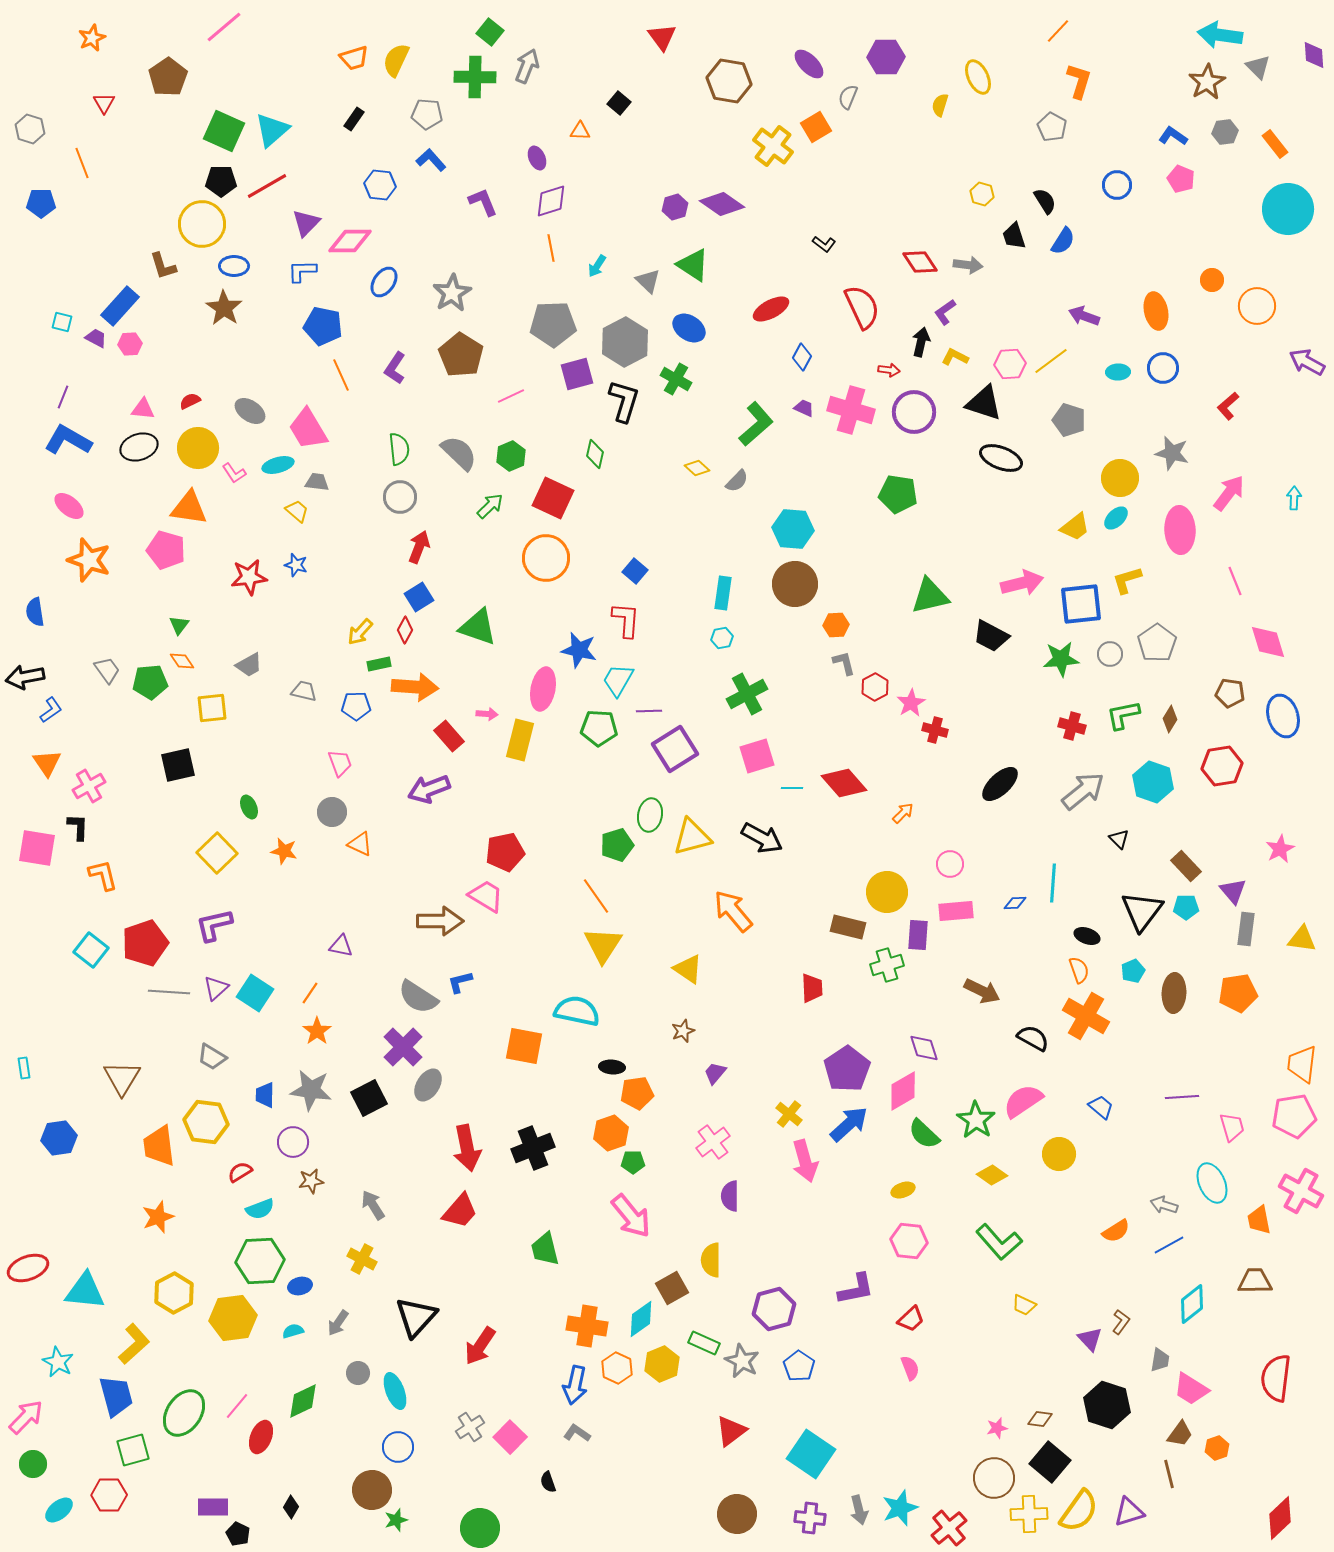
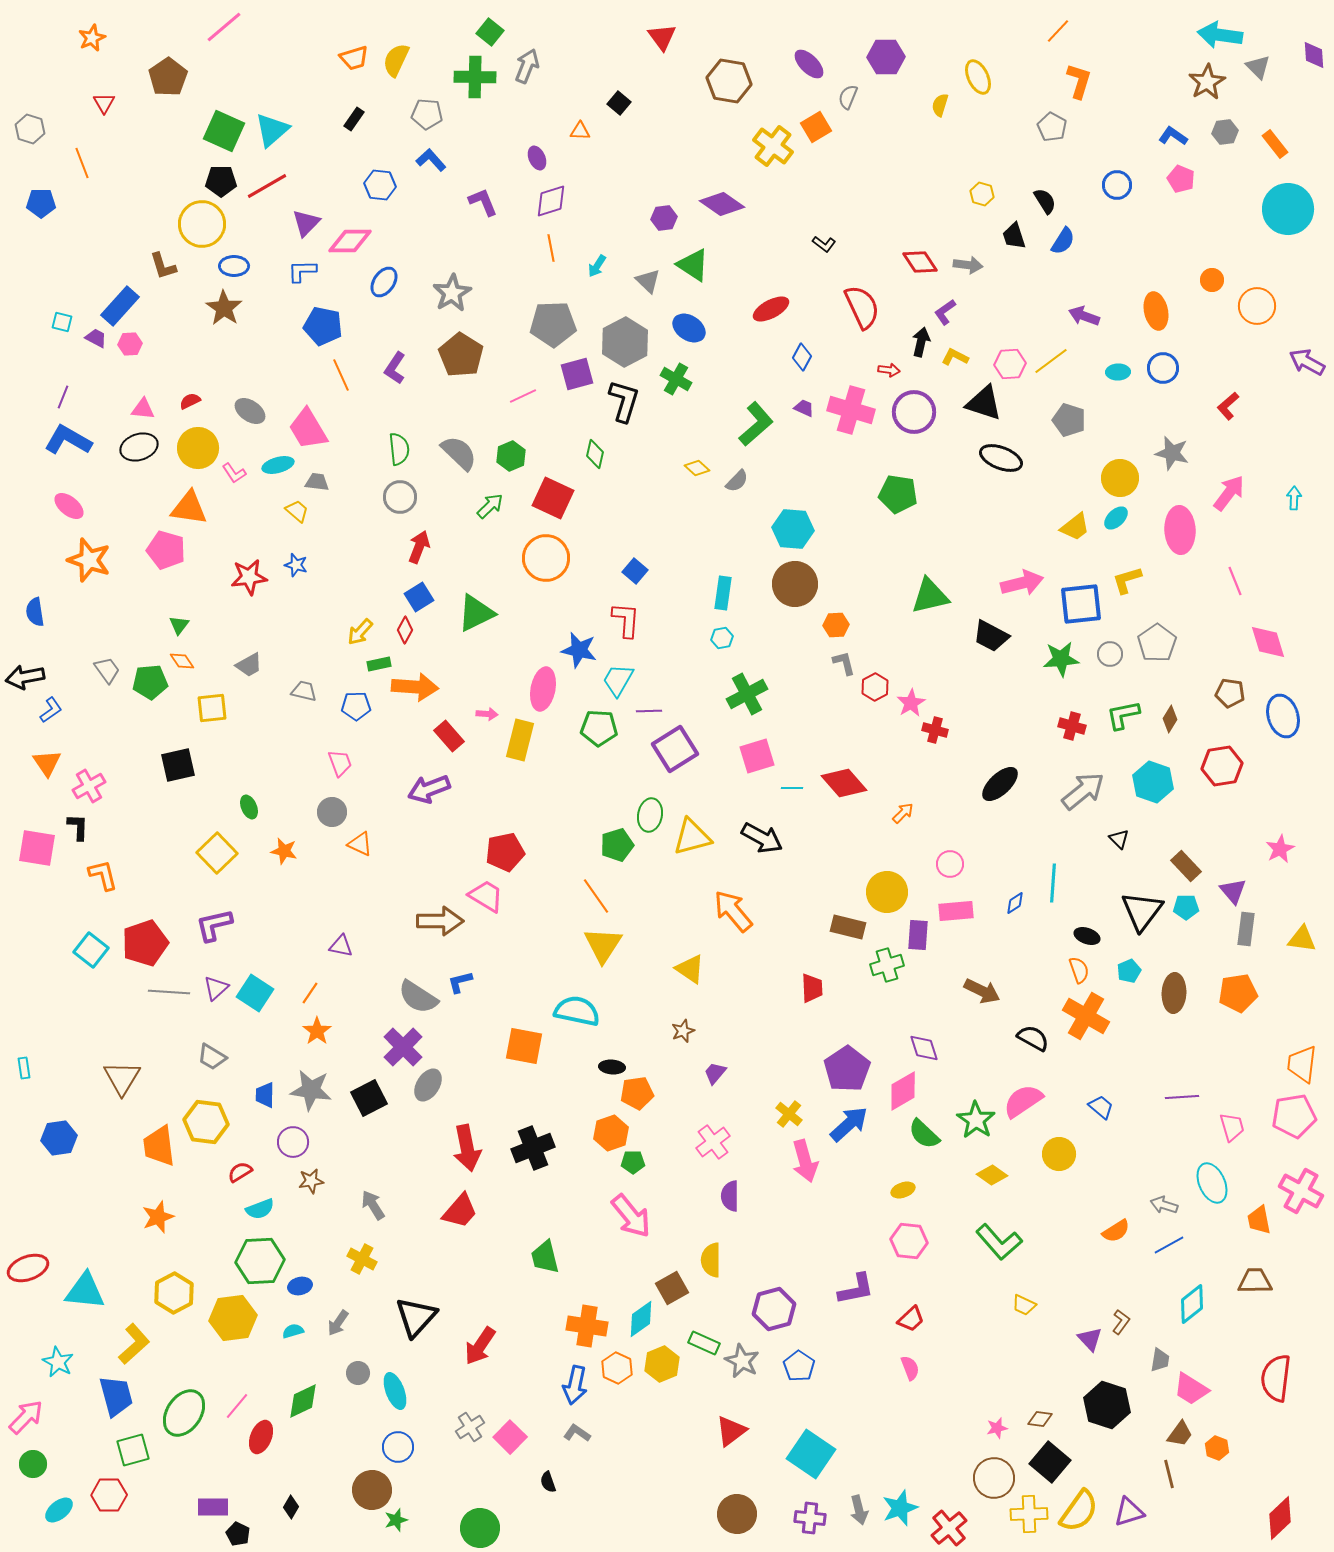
purple hexagon at (675, 207): moved 11 px left, 11 px down; rotated 10 degrees clockwise
pink line at (511, 396): moved 12 px right
green triangle at (478, 627): moved 2 px left, 14 px up; rotated 45 degrees counterclockwise
blue diamond at (1015, 903): rotated 30 degrees counterclockwise
yellow triangle at (688, 969): moved 2 px right
cyan pentagon at (1133, 971): moved 4 px left
green trapezoid at (545, 1249): moved 8 px down
orange hexagon at (1217, 1448): rotated 20 degrees counterclockwise
